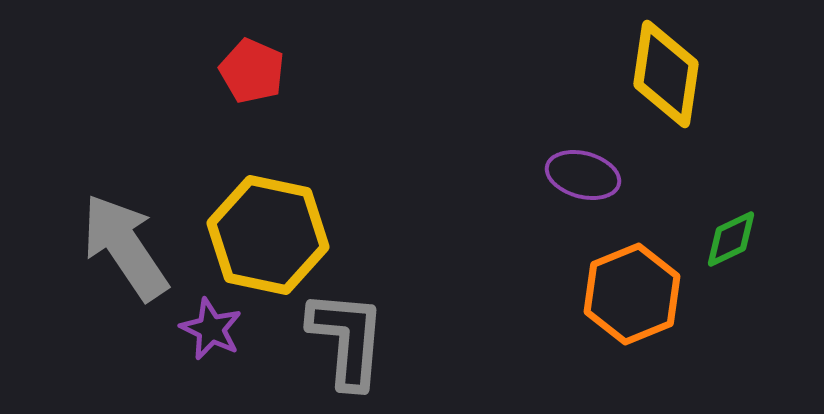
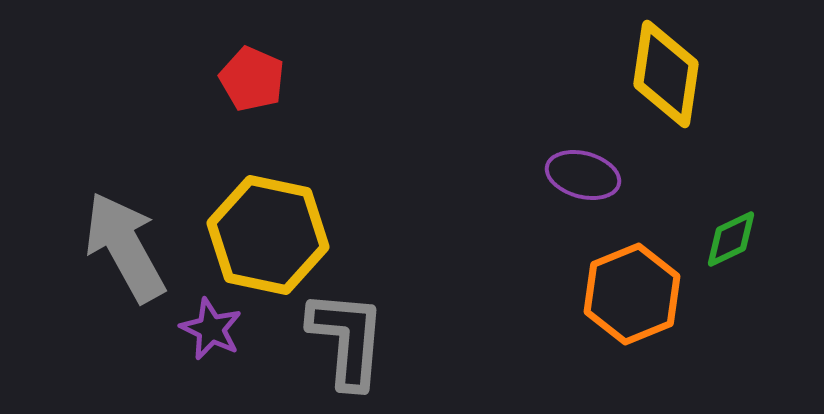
red pentagon: moved 8 px down
gray arrow: rotated 5 degrees clockwise
